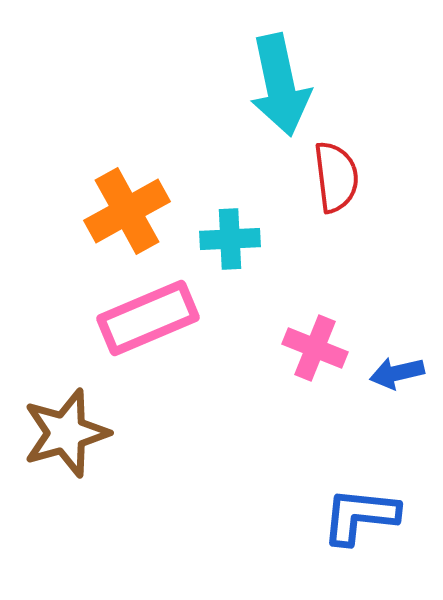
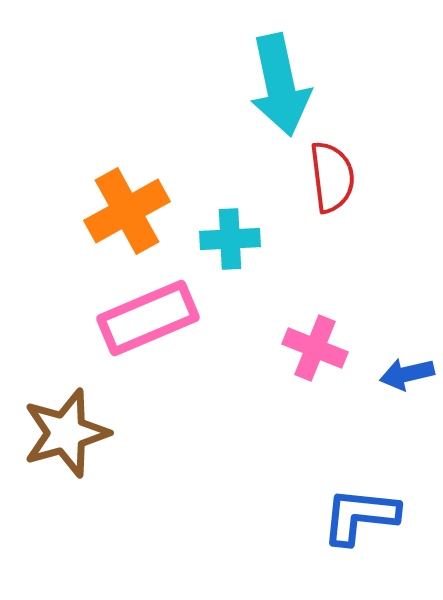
red semicircle: moved 4 px left
blue arrow: moved 10 px right, 1 px down
